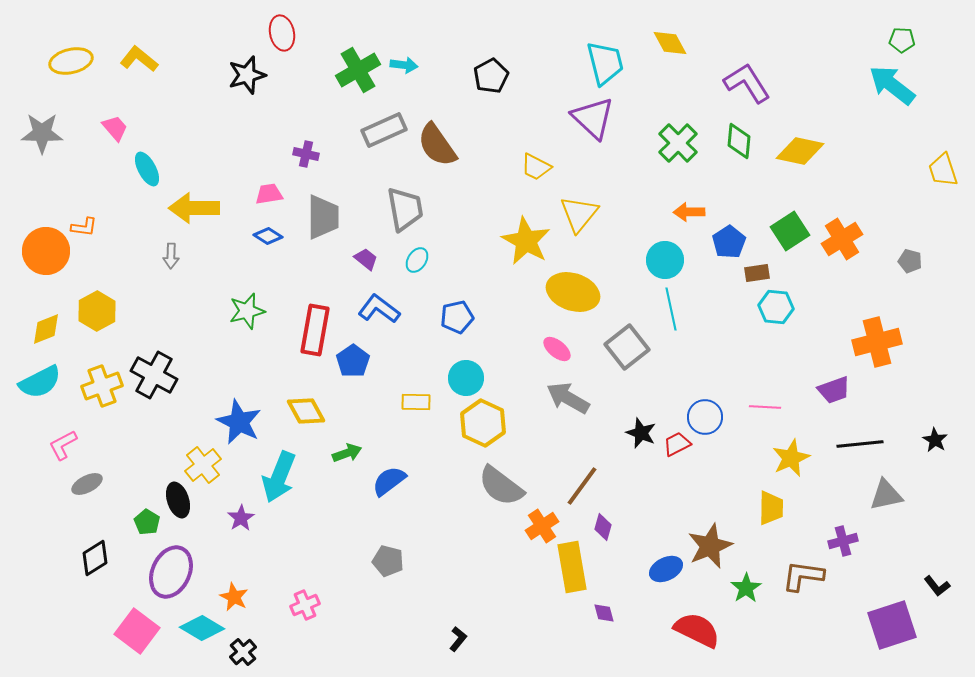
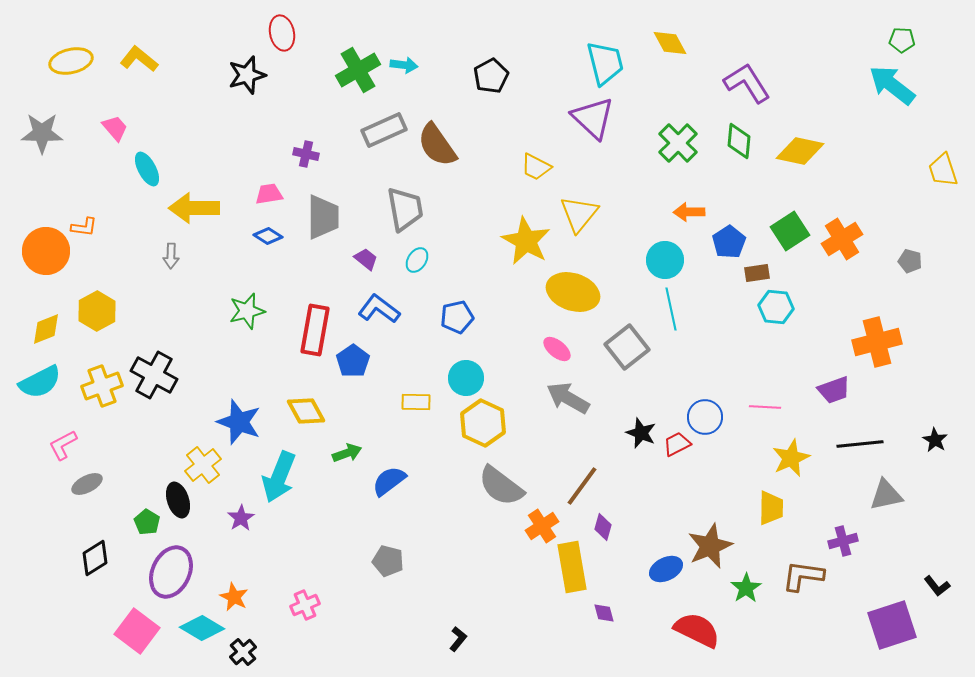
blue star at (239, 422): rotated 6 degrees counterclockwise
